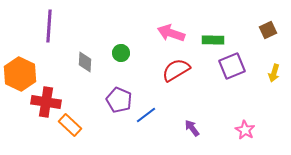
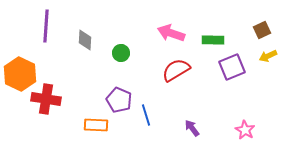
purple line: moved 3 px left
brown square: moved 6 px left
gray diamond: moved 22 px up
purple square: moved 1 px down
yellow arrow: moved 6 px left, 17 px up; rotated 48 degrees clockwise
red cross: moved 3 px up
blue line: rotated 70 degrees counterclockwise
orange rectangle: moved 26 px right; rotated 40 degrees counterclockwise
